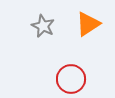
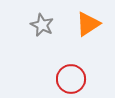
gray star: moved 1 px left, 1 px up
